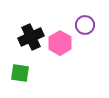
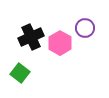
purple circle: moved 3 px down
green square: rotated 30 degrees clockwise
